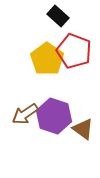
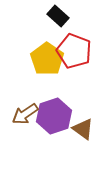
purple hexagon: rotated 24 degrees clockwise
